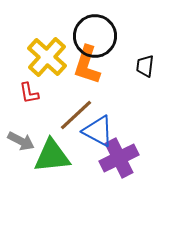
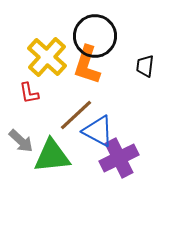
gray arrow: rotated 16 degrees clockwise
